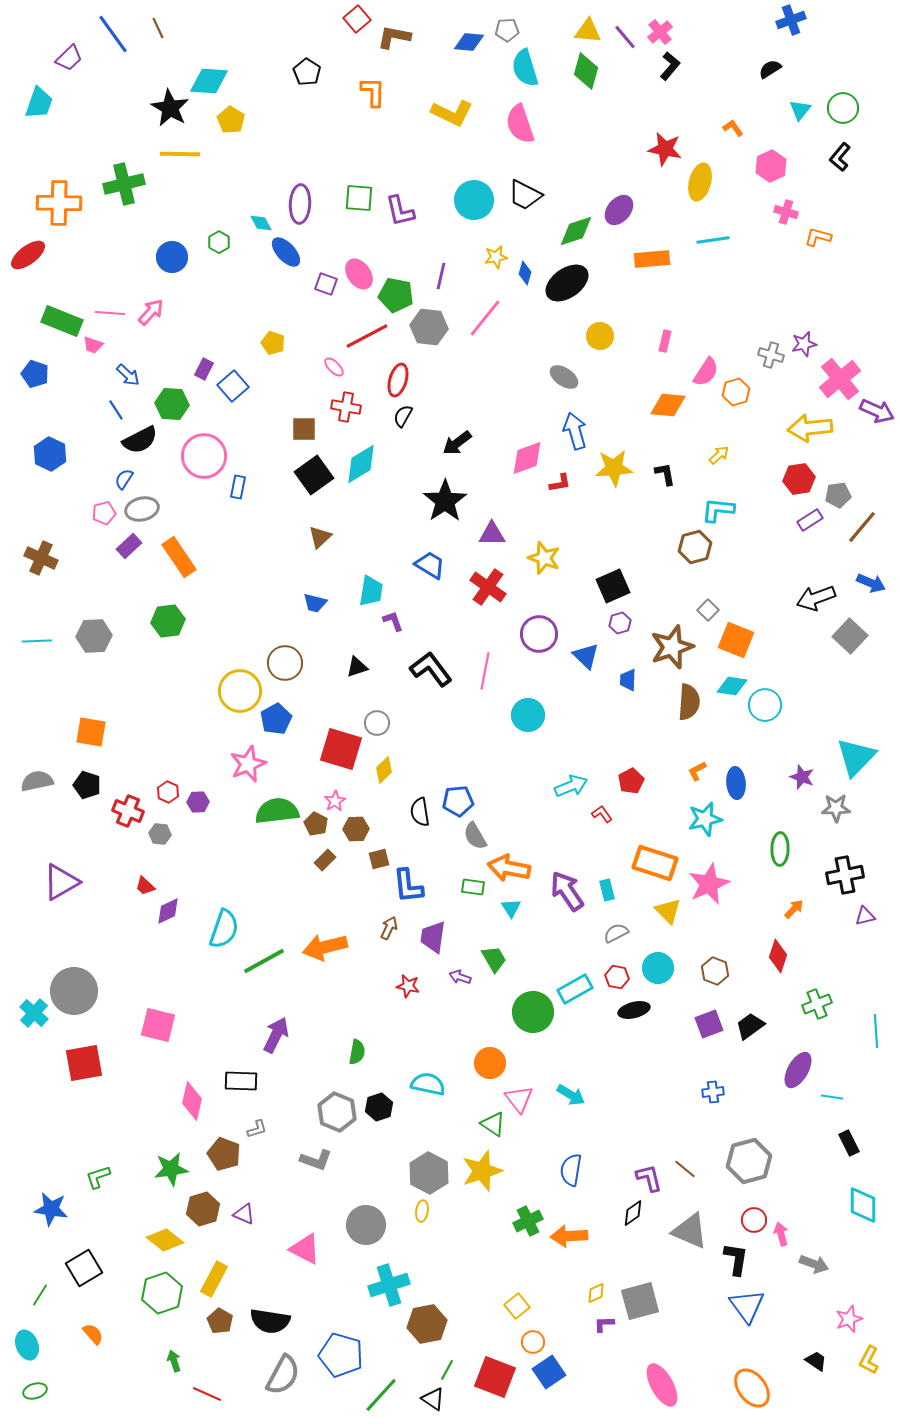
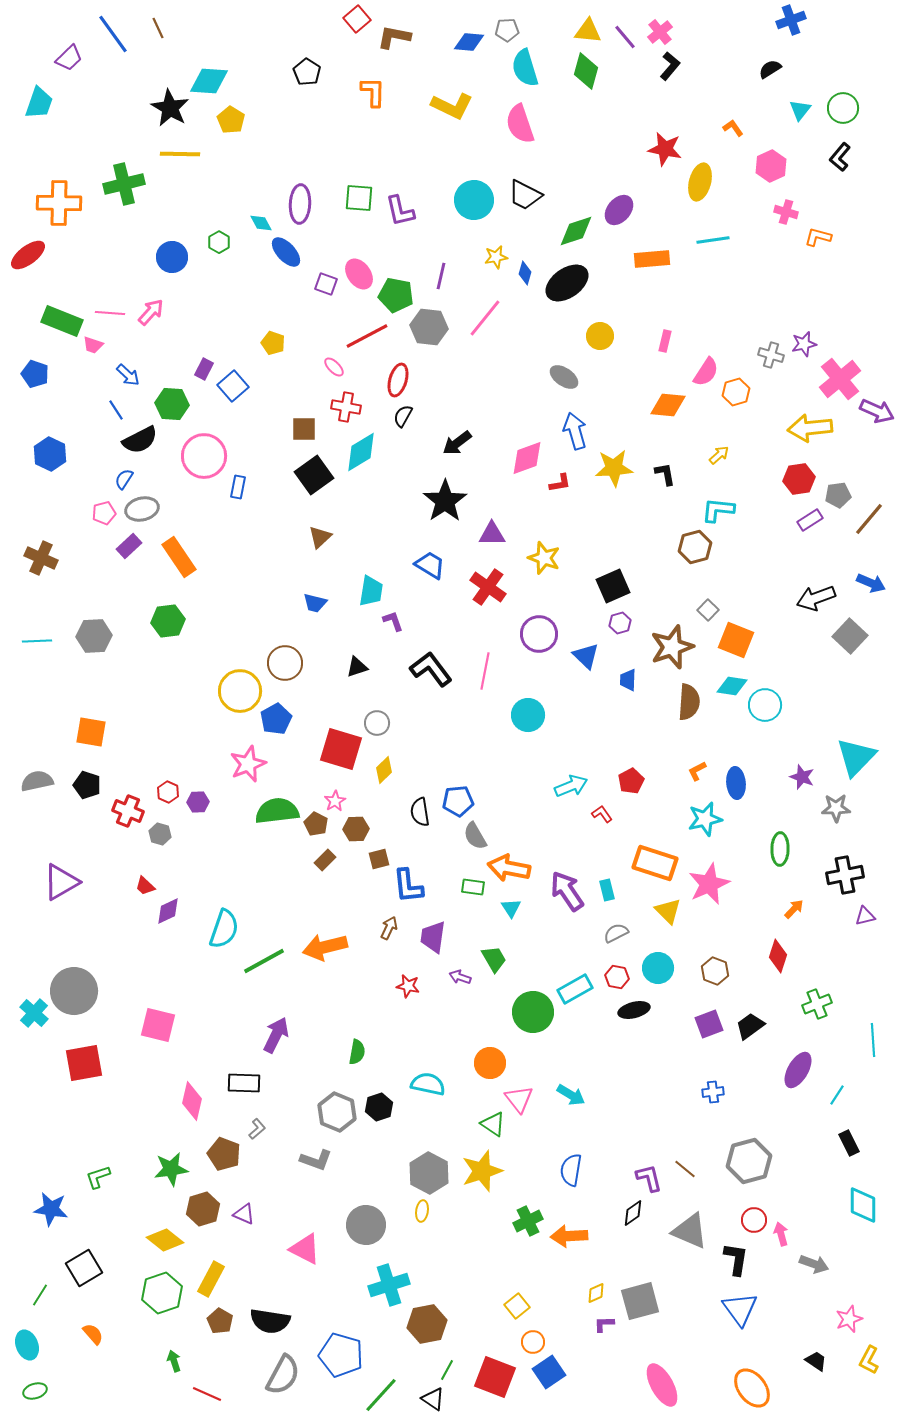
yellow L-shape at (452, 113): moved 7 px up
cyan diamond at (361, 464): moved 12 px up
brown line at (862, 527): moved 7 px right, 8 px up
gray hexagon at (160, 834): rotated 10 degrees clockwise
cyan line at (876, 1031): moved 3 px left, 9 px down
black rectangle at (241, 1081): moved 3 px right, 2 px down
cyan line at (832, 1097): moved 5 px right, 2 px up; rotated 65 degrees counterclockwise
gray L-shape at (257, 1129): rotated 25 degrees counterclockwise
yellow rectangle at (214, 1279): moved 3 px left
blue triangle at (747, 1306): moved 7 px left, 3 px down
